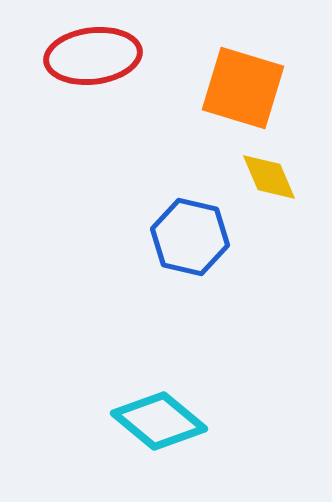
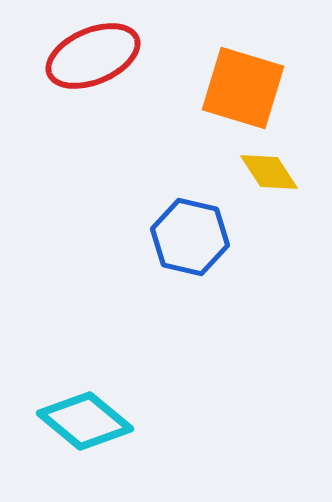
red ellipse: rotated 16 degrees counterclockwise
yellow diamond: moved 5 px up; rotated 10 degrees counterclockwise
cyan diamond: moved 74 px left
